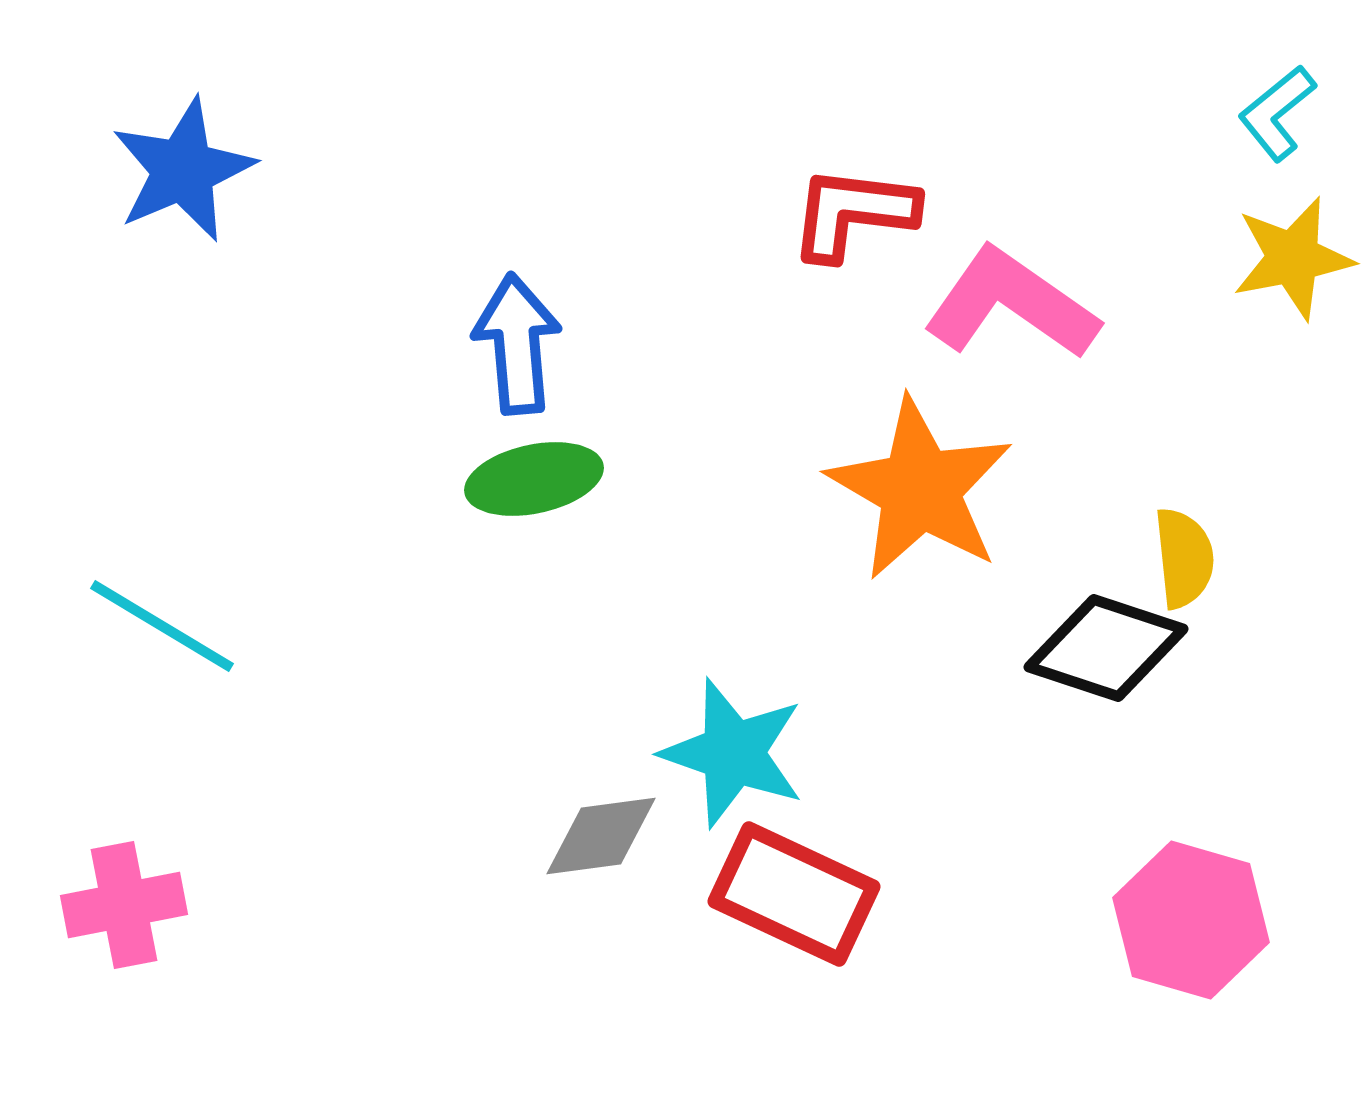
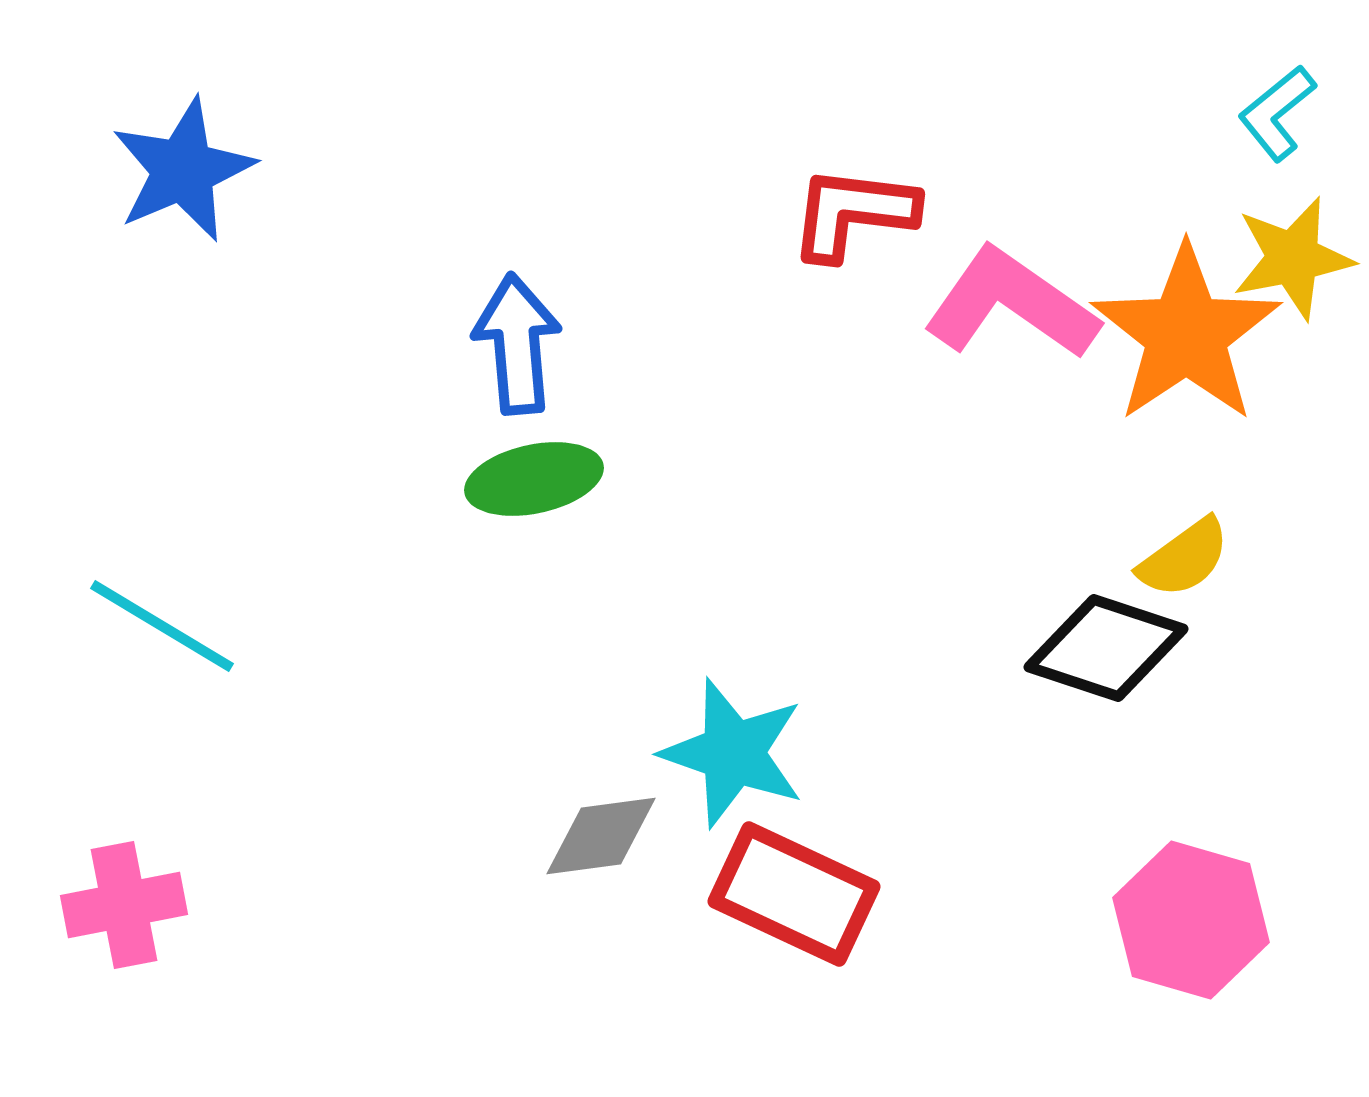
orange star: moved 266 px right, 155 px up; rotated 8 degrees clockwise
yellow semicircle: rotated 60 degrees clockwise
